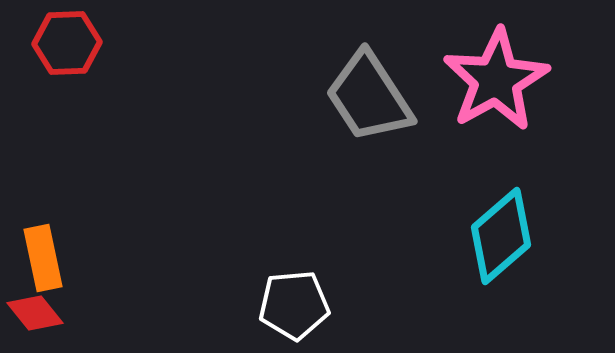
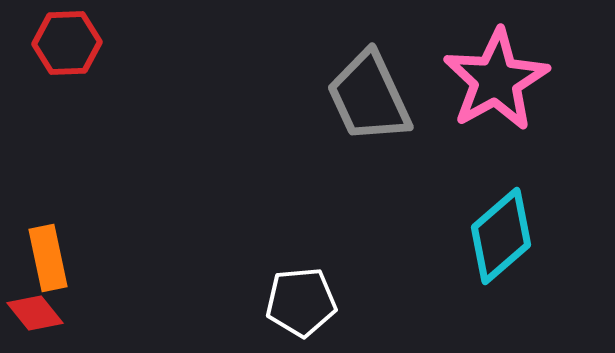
gray trapezoid: rotated 8 degrees clockwise
orange rectangle: moved 5 px right
white pentagon: moved 7 px right, 3 px up
